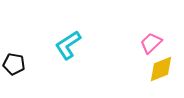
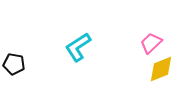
cyan L-shape: moved 10 px right, 2 px down
